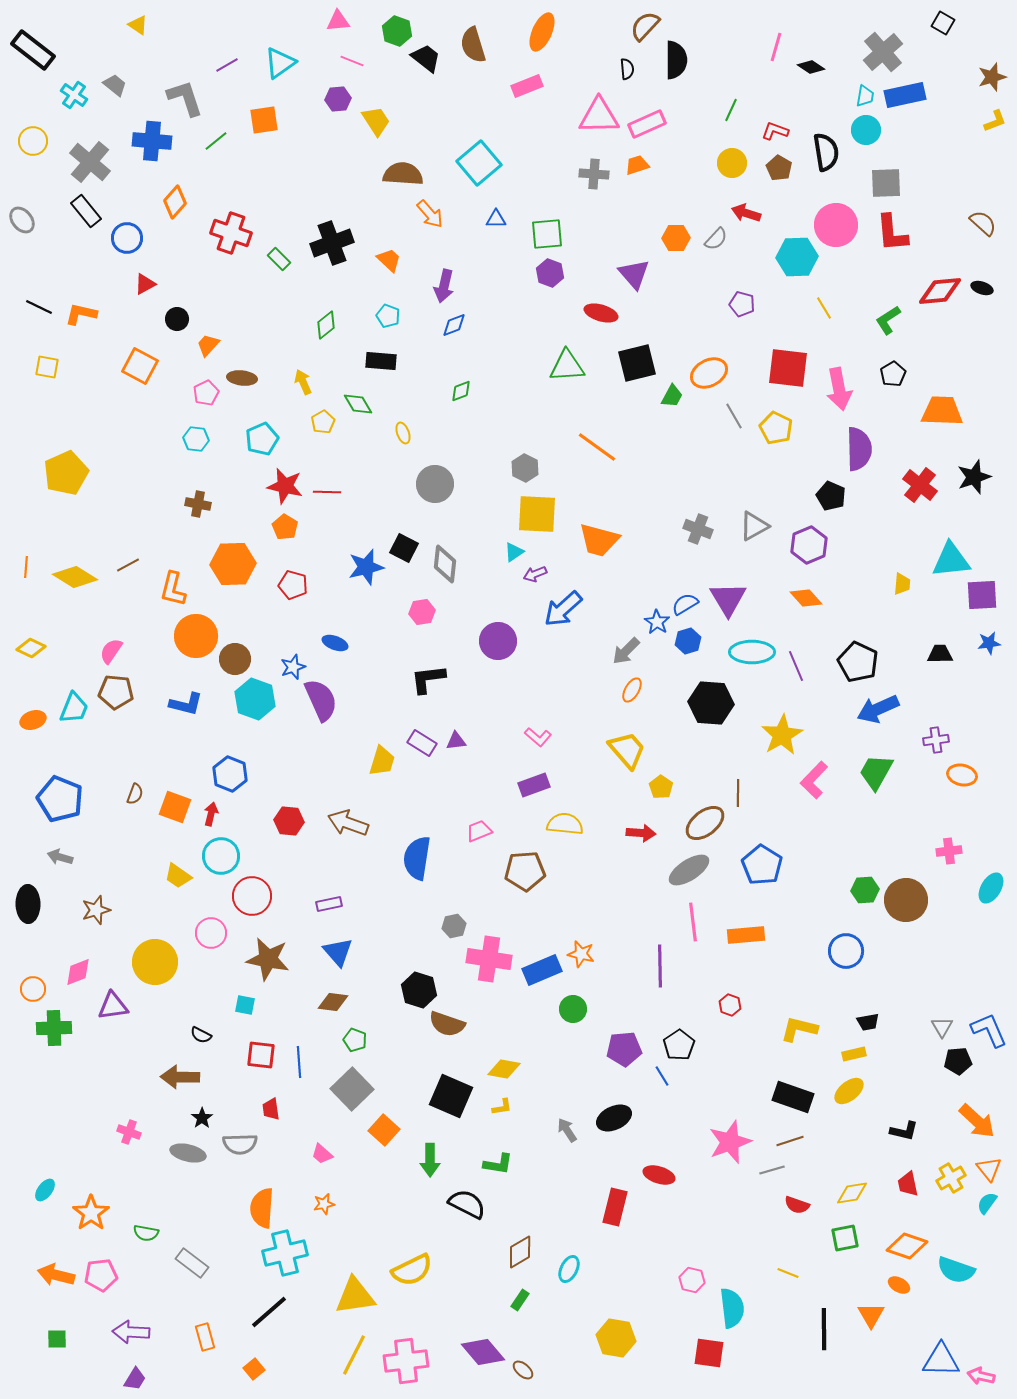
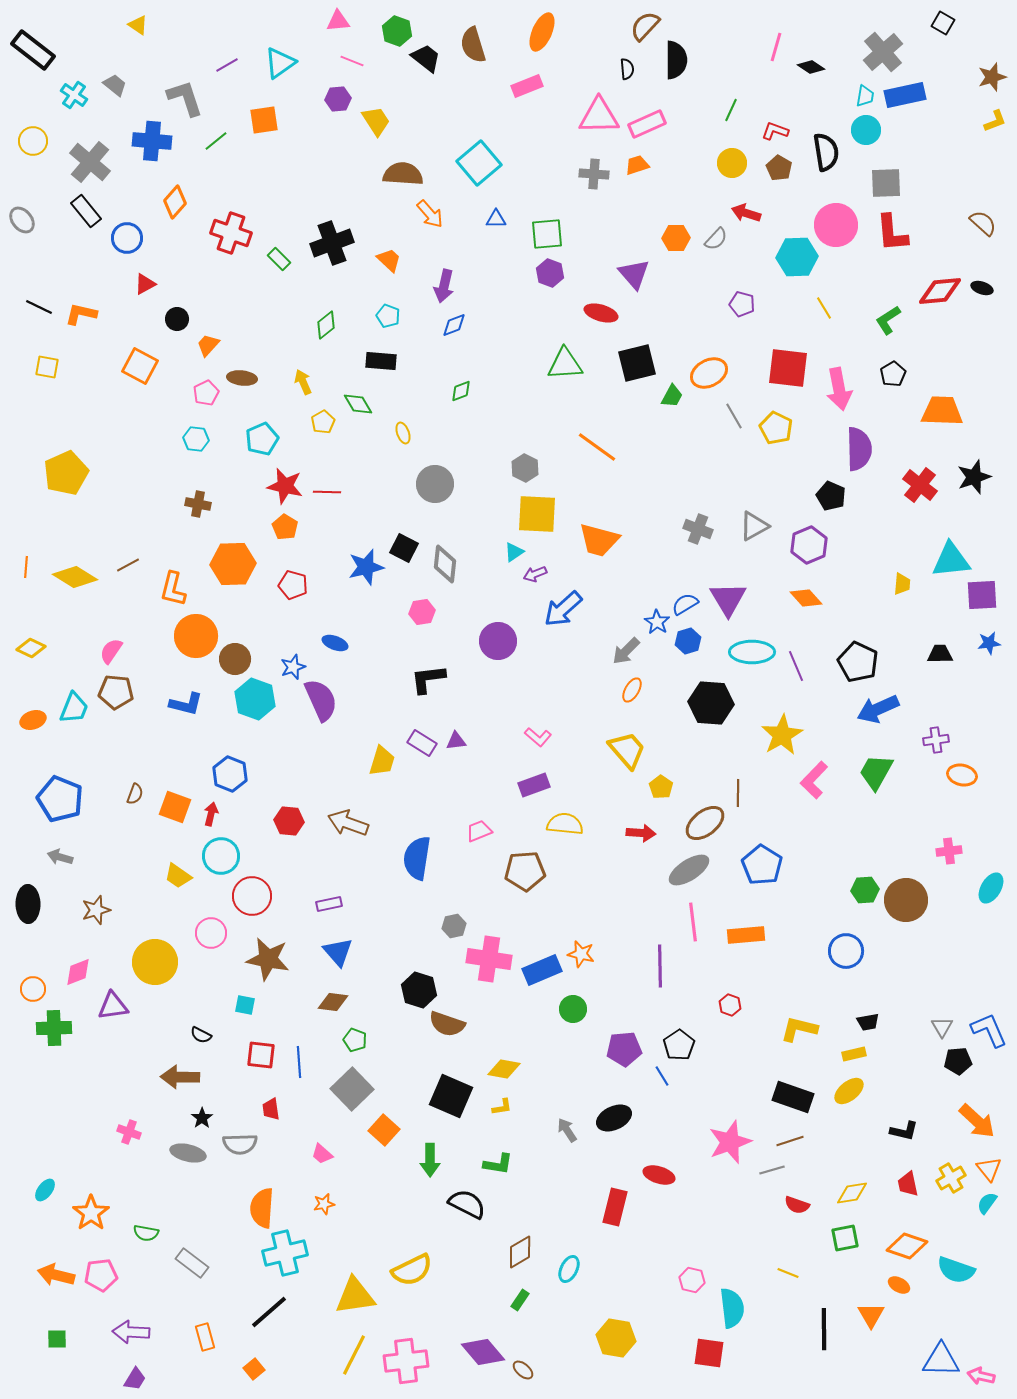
green triangle at (567, 366): moved 2 px left, 2 px up
